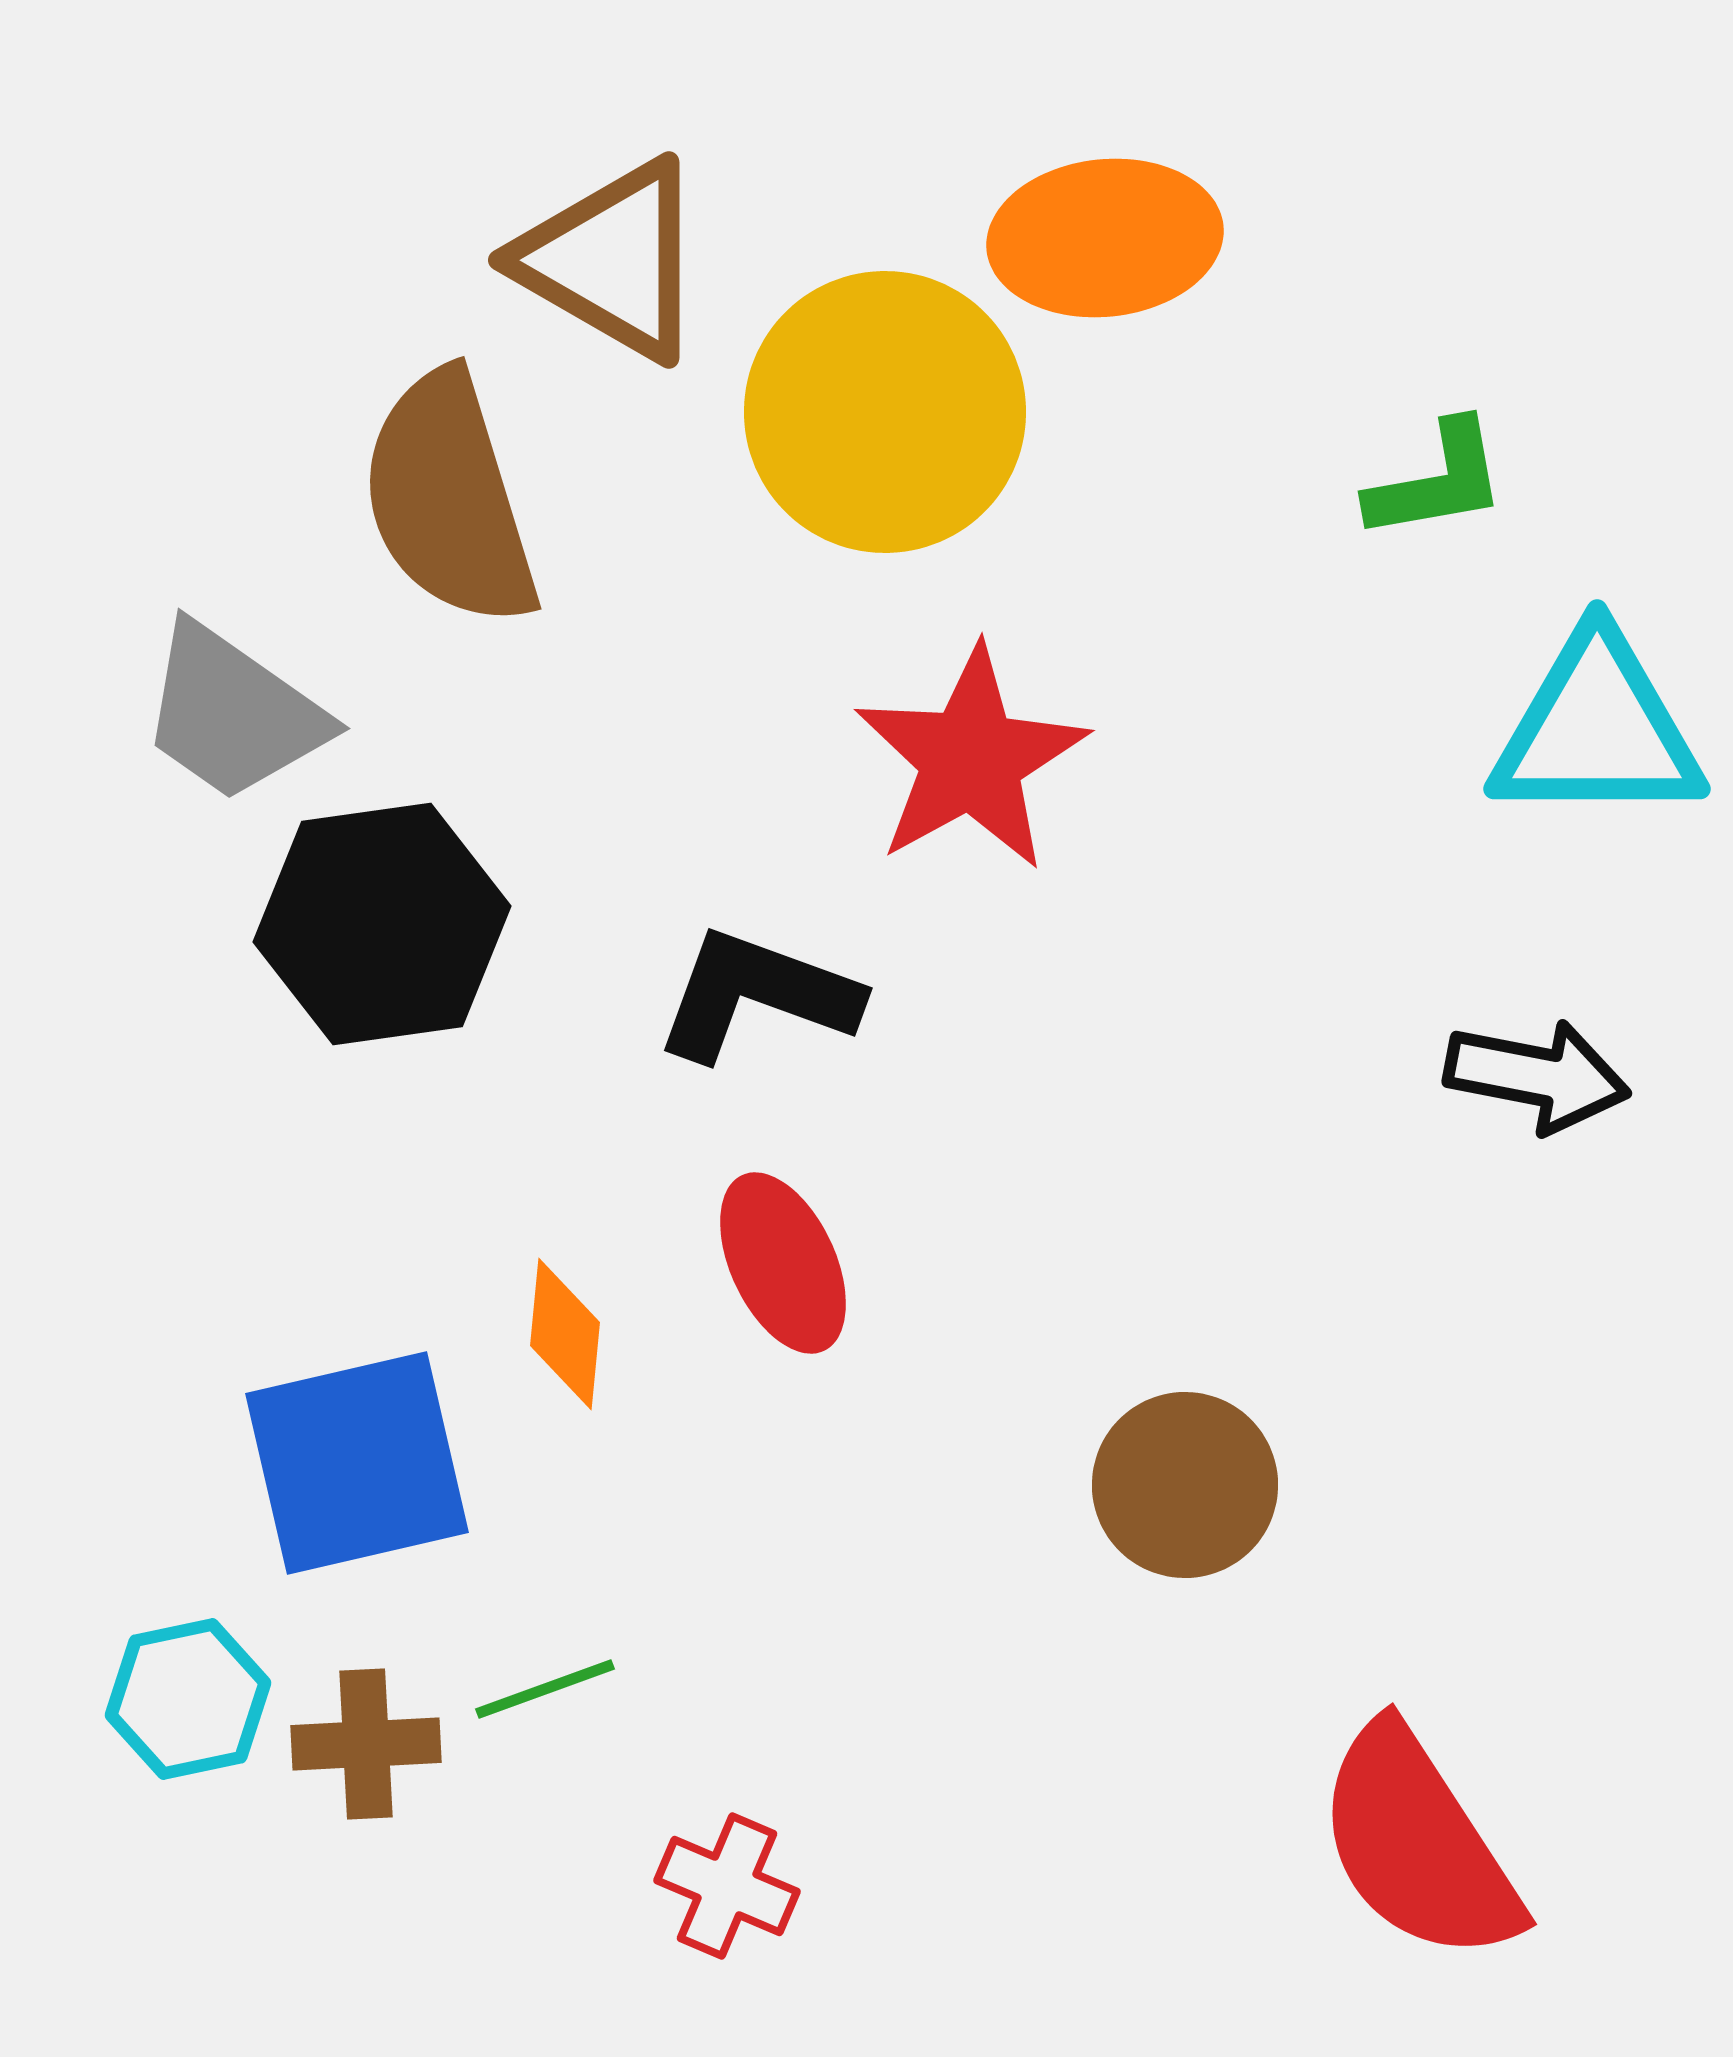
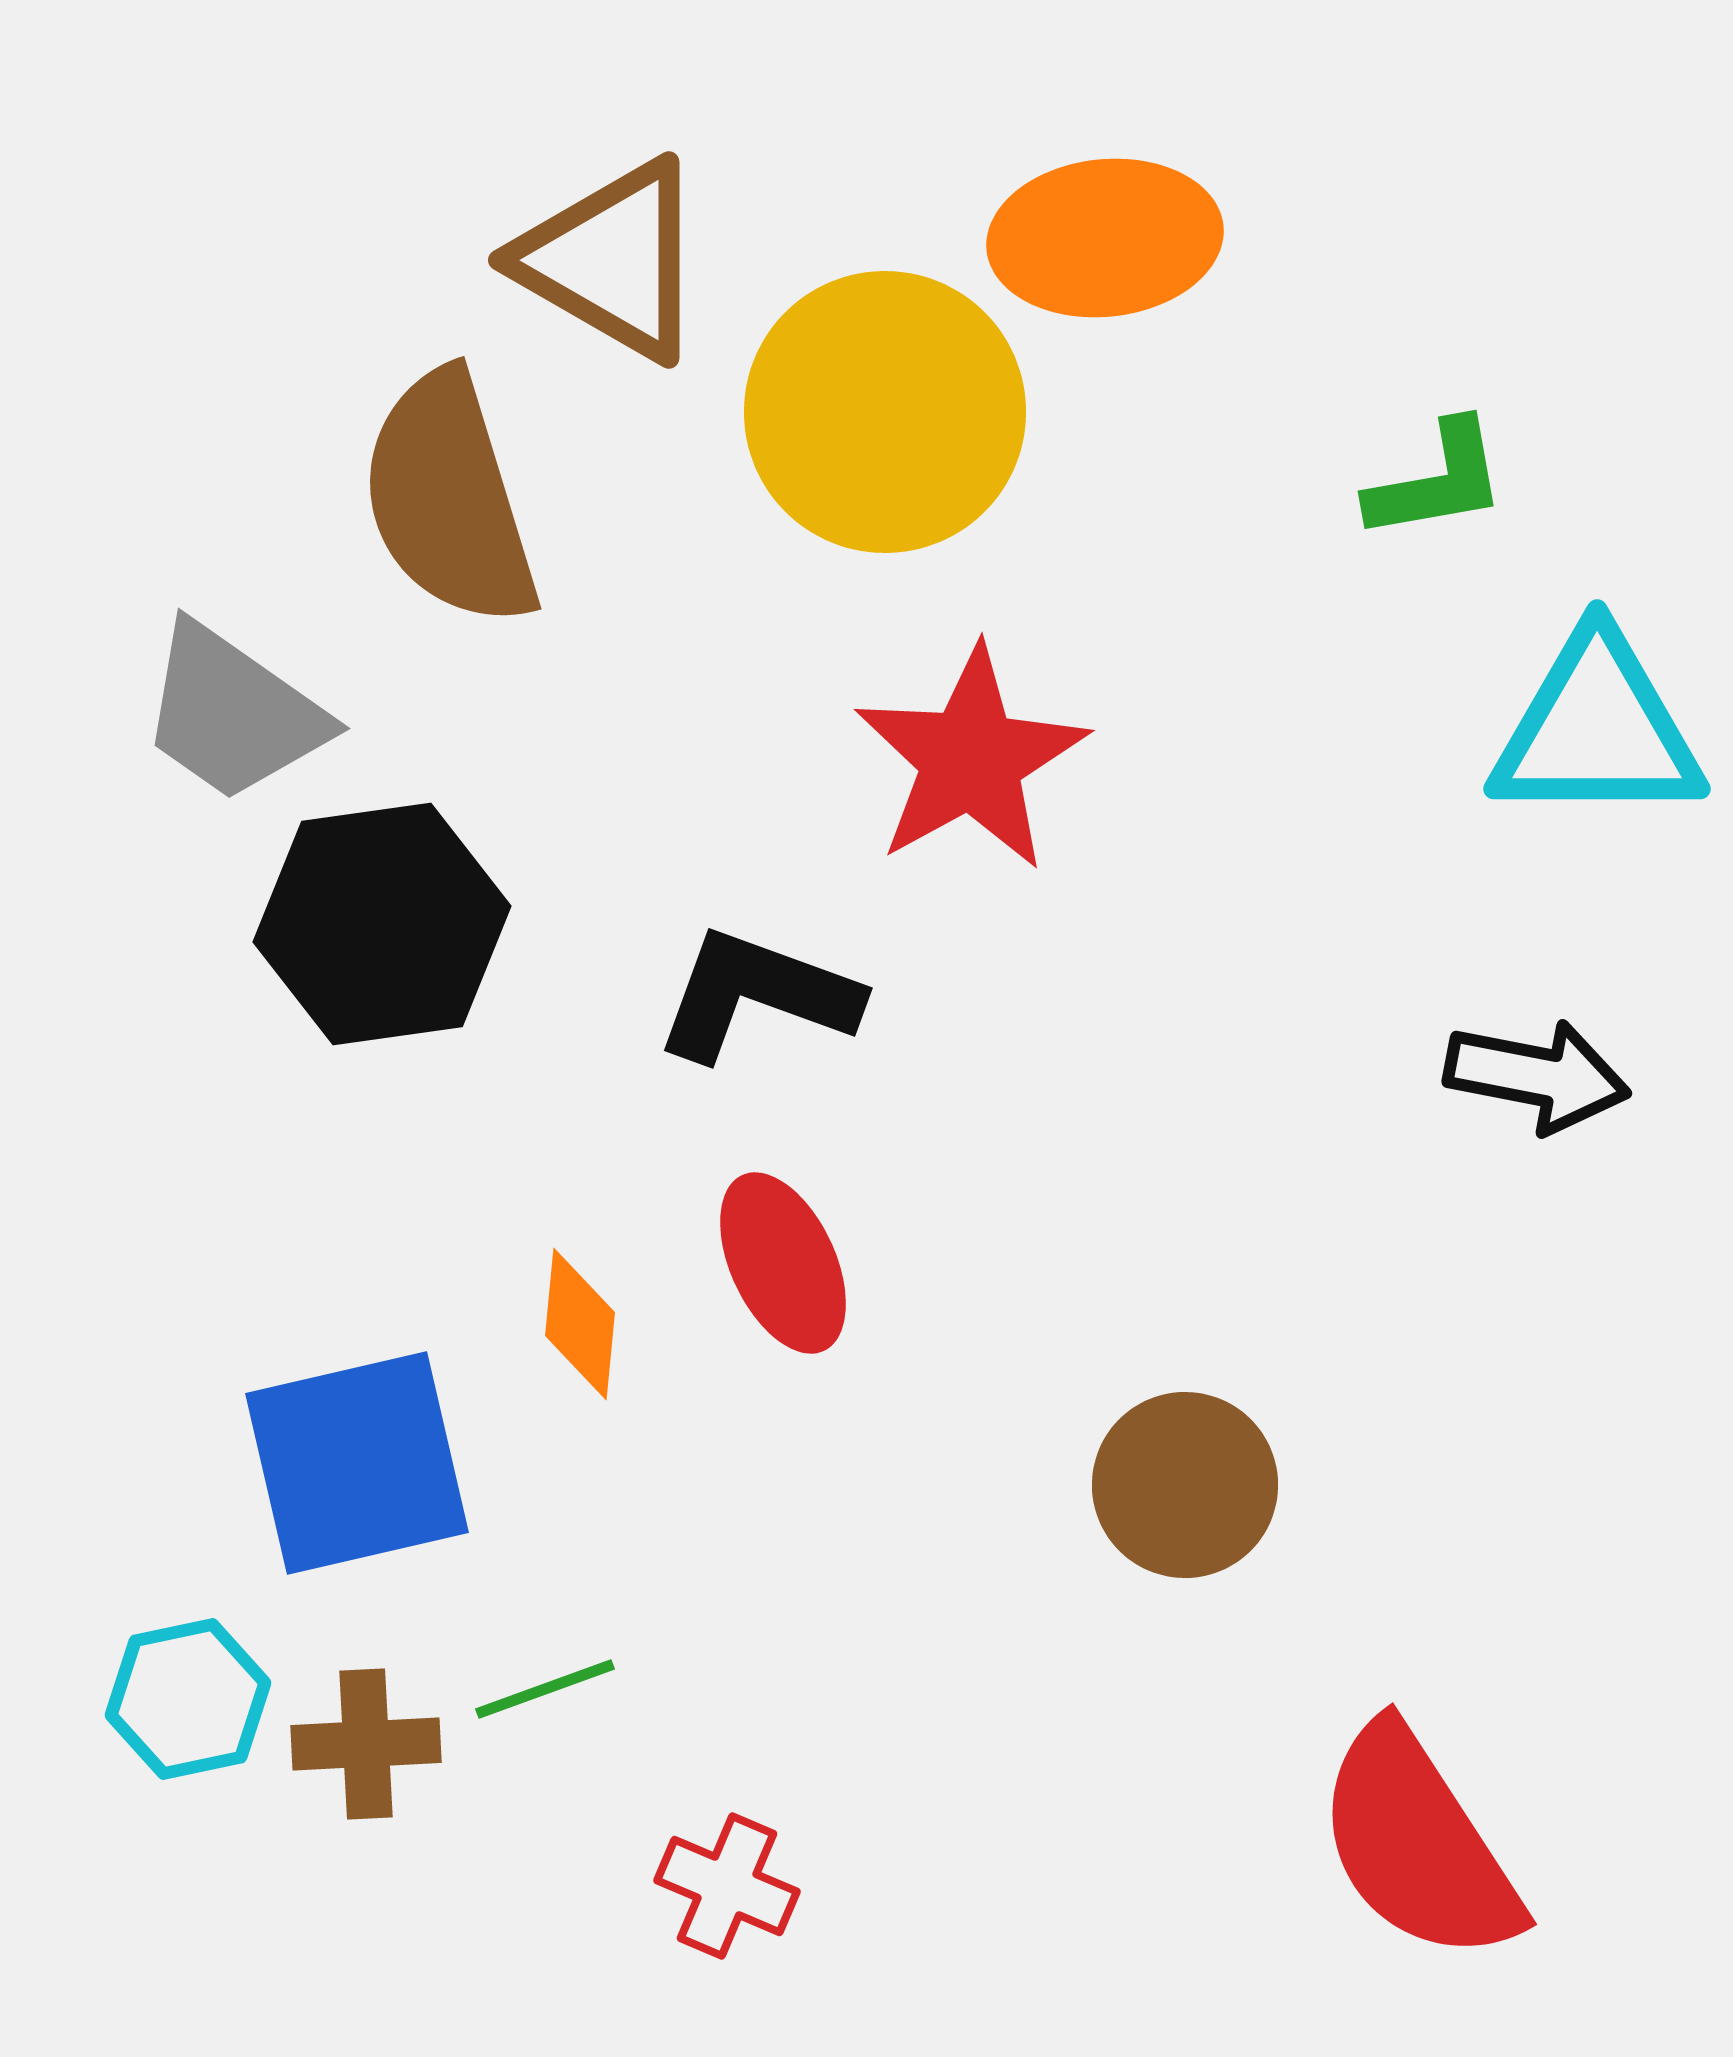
orange diamond: moved 15 px right, 10 px up
